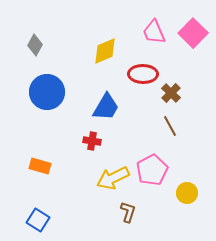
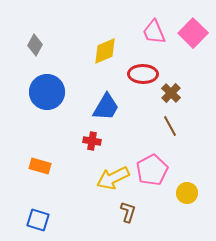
blue square: rotated 15 degrees counterclockwise
